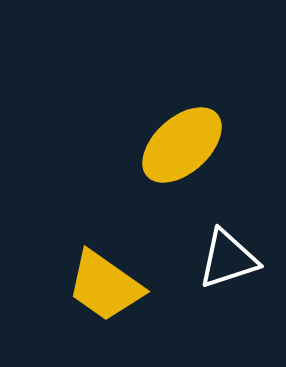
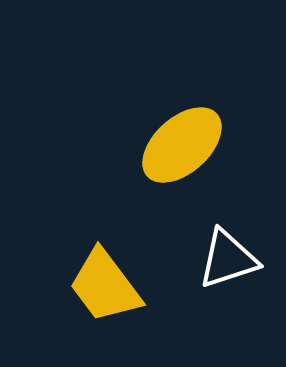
yellow trapezoid: rotated 18 degrees clockwise
